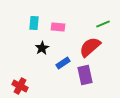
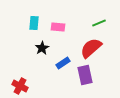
green line: moved 4 px left, 1 px up
red semicircle: moved 1 px right, 1 px down
